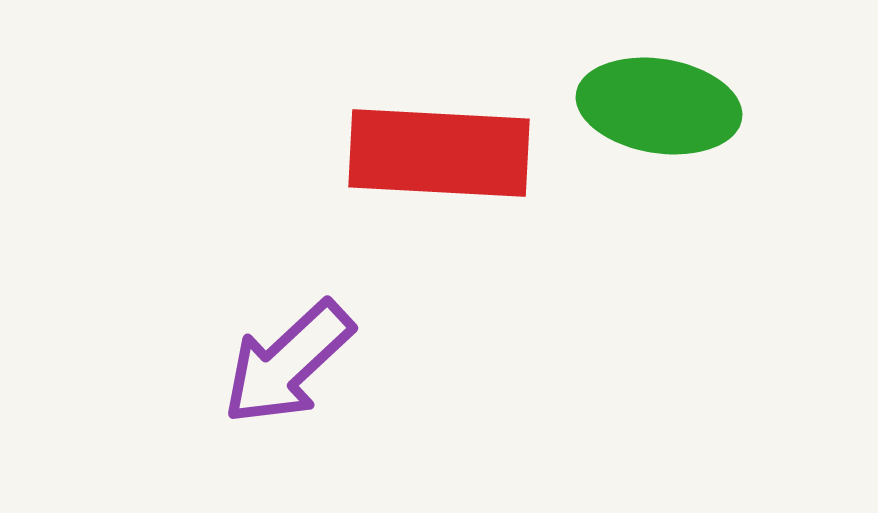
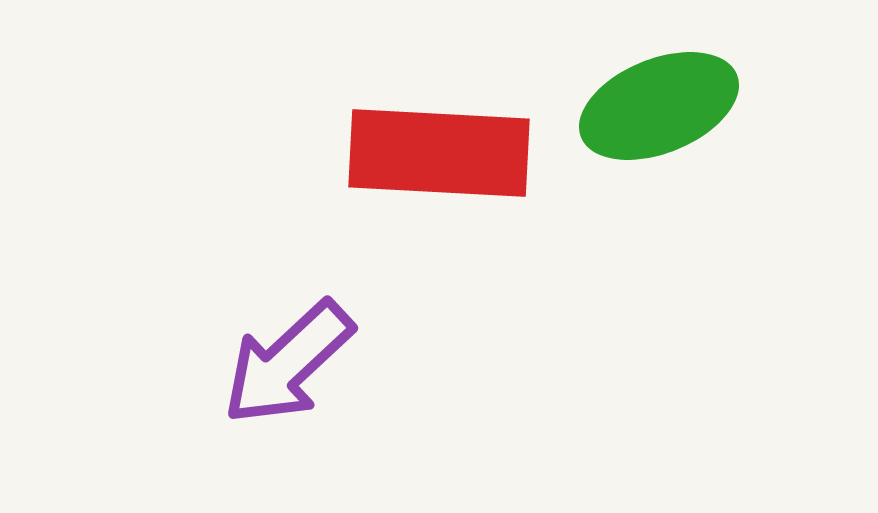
green ellipse: rotated 31 degrees counterclockwise
